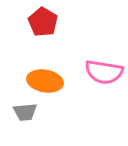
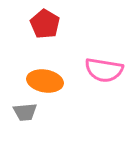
red pentagon: moved 2 px right, 2 px down
pink semicircle: moved 2 px up
